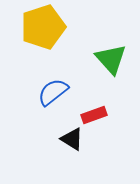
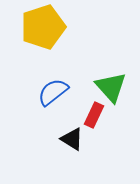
green triangle: moved 28 px down
red rectangle: rotated 45 degrees counterclockwise
